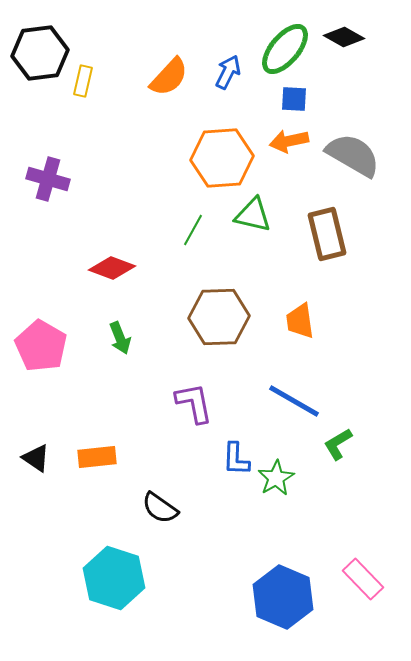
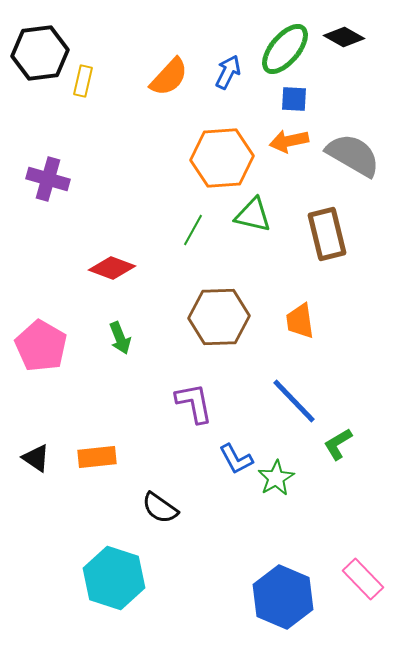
blue line: rotated 16 degrees clockwise
blue L-shape: rotated 30 degrees counterclockwise
